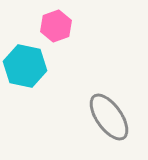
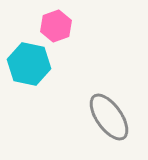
cyan hexagon: moved 4 px right, 2 px up
